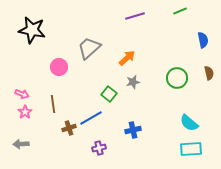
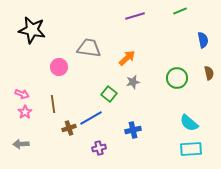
gray trapezoid: rotated 50 degrees clockwise
